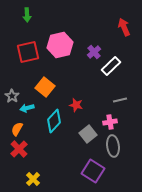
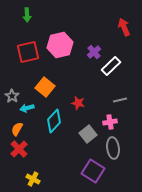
red star: moved 2 px right, 2 px up
gray ellipse: moved 2 px down
yellow cross: rotated 16 degrees counterclockwise
